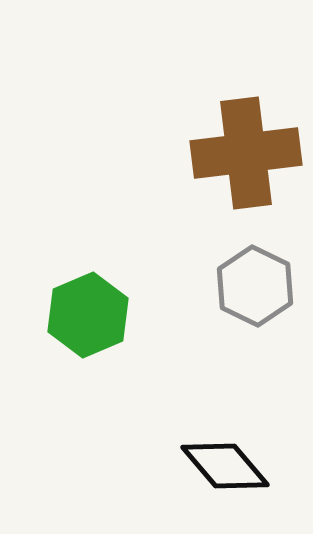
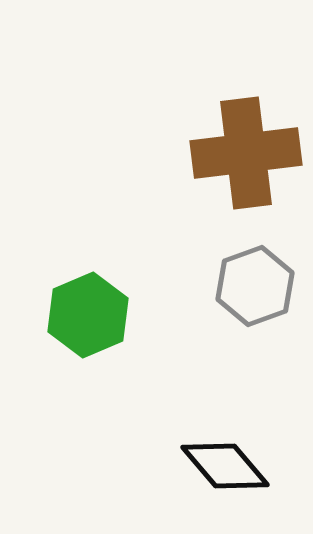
gray hexagon: rotated 14 degrees clockwise
